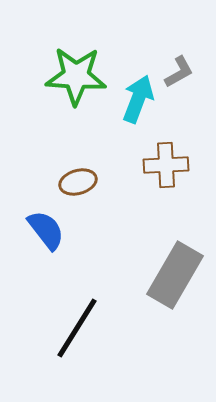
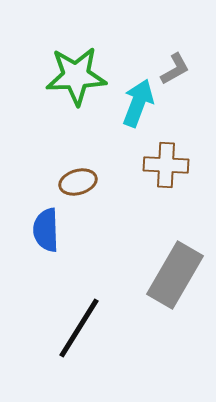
gray L-shape: moved 4 px left, 3 px up
green star: rotated 6 degrees counterclockwise
cyan arrow: moved 4 px down
brown cross: rotated 6 degrees clockwise
blue semicircle: rotated 144 degrees counterclockwise
black line: moved 2 px right
